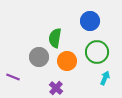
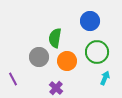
purple line: moved 2 px down; rotated 40 degrees clockwise
